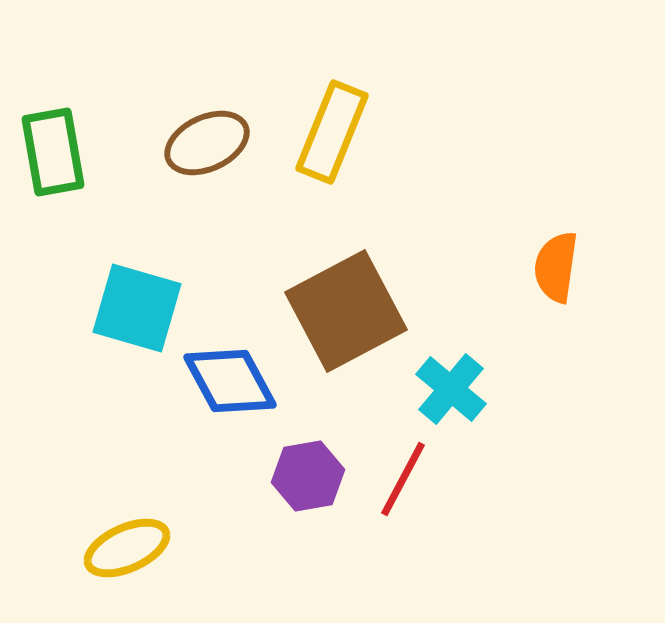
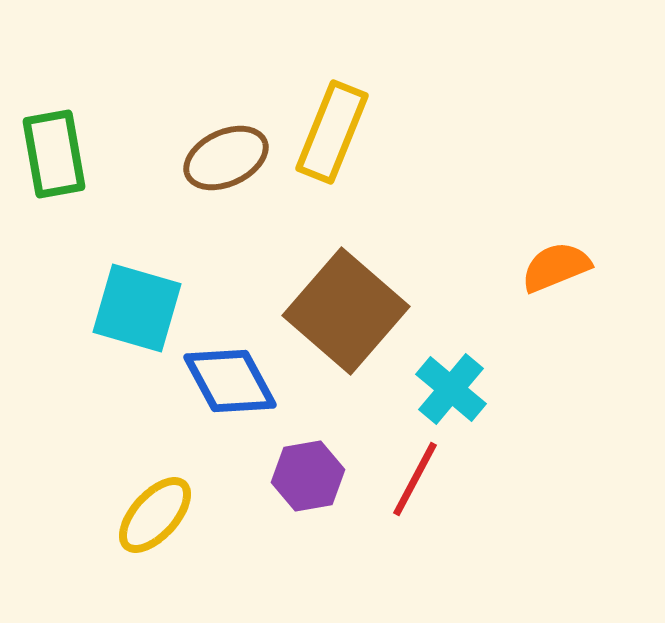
brown ellipse: moved 19 px right, 15 px down
green rectangle: moved 1 px right, 2 px down
orange semicircle: rotated 60 degrees clockwise
brown square: rotated 21 degrees counterclockwise
red line: moved 12 px right
yellow ellipse: moved 28 px right, 33 px up; rotated 24 degrees counterclockwise
